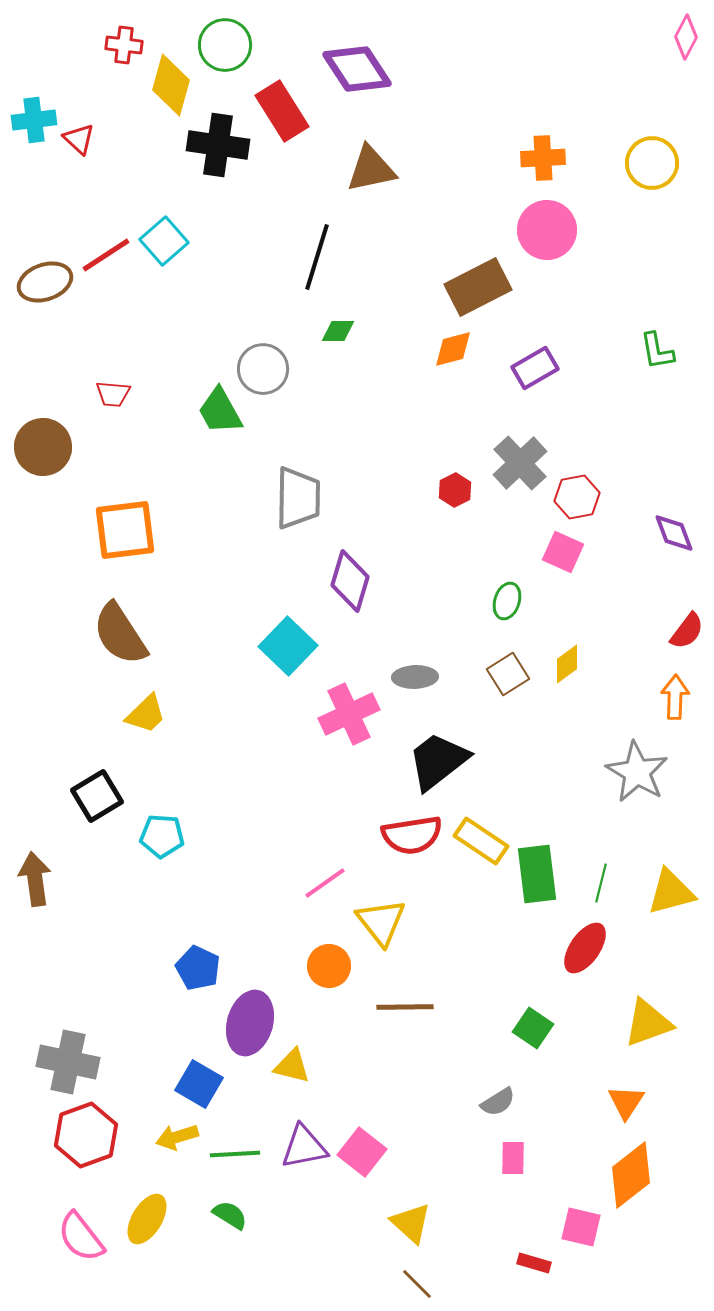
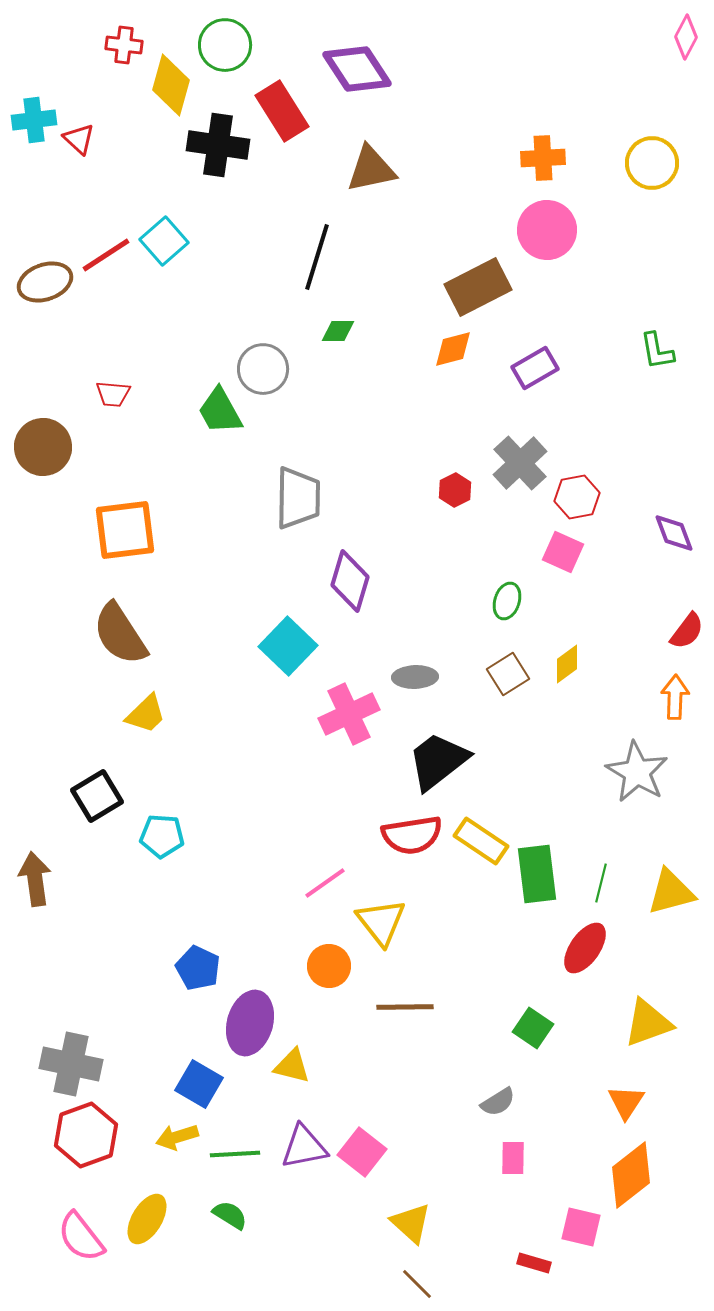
gray cross at (68, 1062): moved 3 px right, 2 px down
